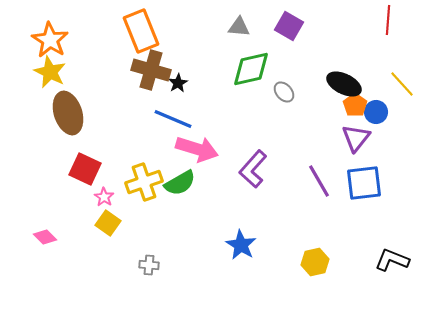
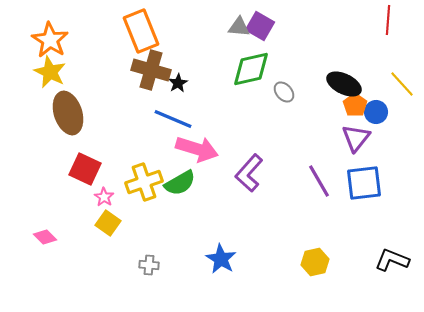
purple square: moved 29 px left
purple L-shape: moved 4 px left, 4 px down
blue star: moved 20 px left, 14 px down
